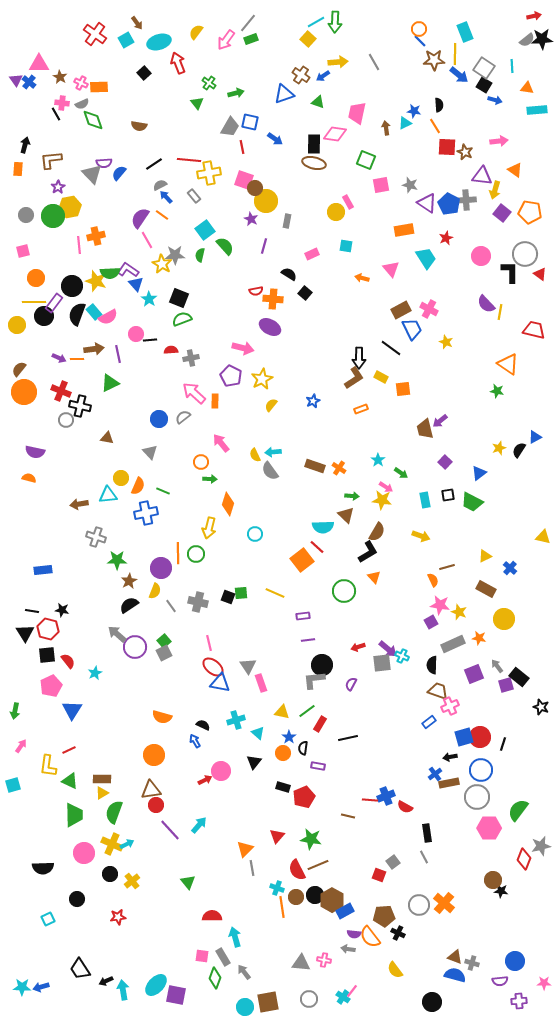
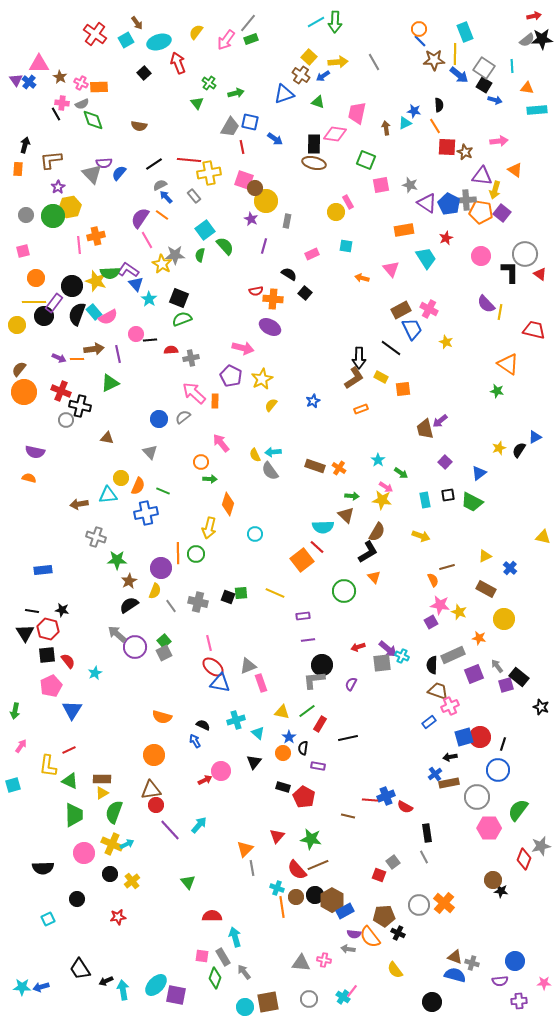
yellow square at (308, 39): moved 1 px right, 18 px down
orange pentagon at (530, 212): moved 49 px left
gray rectangle at (453, 644): moved 11 px down
gray triangle at (248, 666): rotated 42 degrees clockwise
blue circle at (481, 770): moved 17 px right
red pentagon at (304, 797): rotated 20 degrees counterclockwise
red semicircle at (297, 870): rotated 15 degrees counterclockwise
